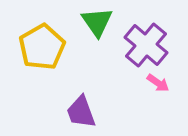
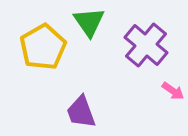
green triangle: moved 8 px left
yellow pentagon: moved 1 px right
pink arrow: moved 15 px right, 8 px down
